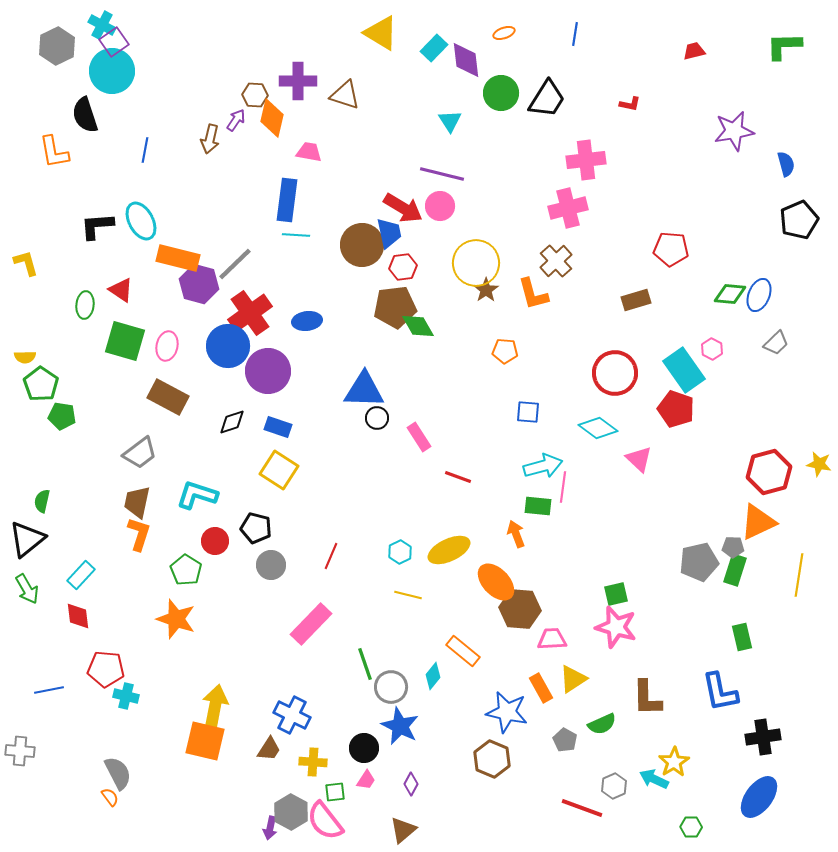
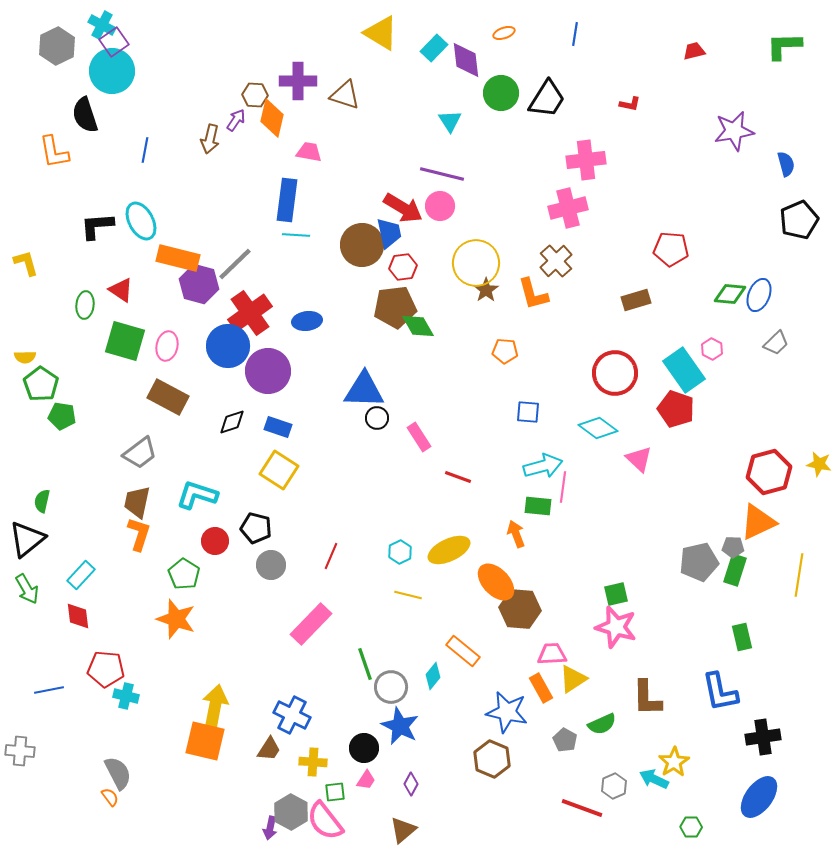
green pentagon at (186, 570): moved 2 px left, 4 px down
pink trapezoid at (552, 639): moved 15 px down
